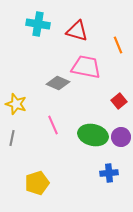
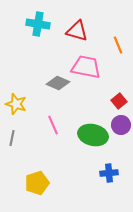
purple circle: moved 12 px up
